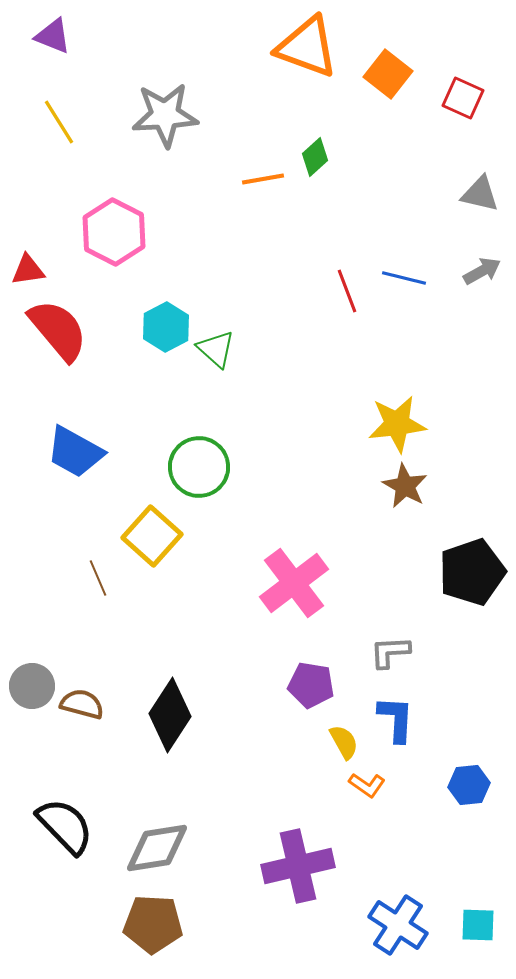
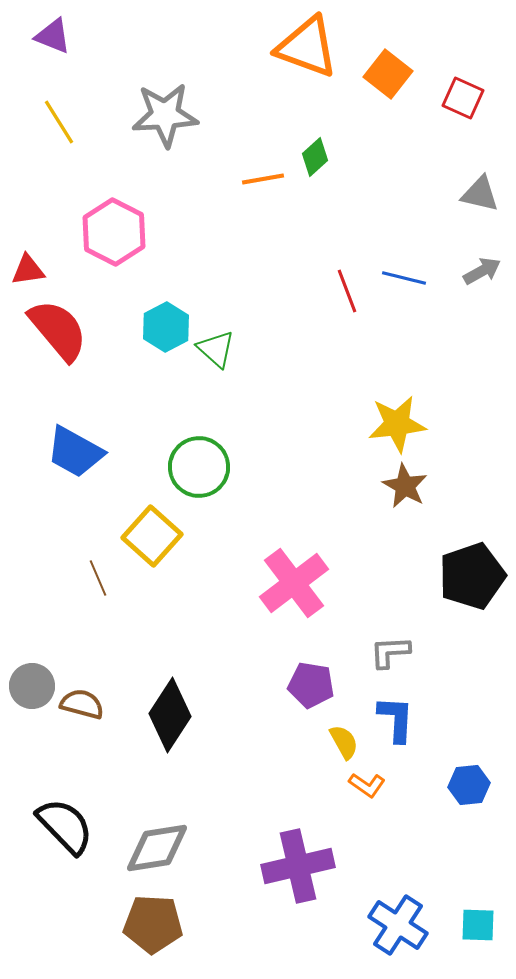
black pentagon: moved 4 px down
